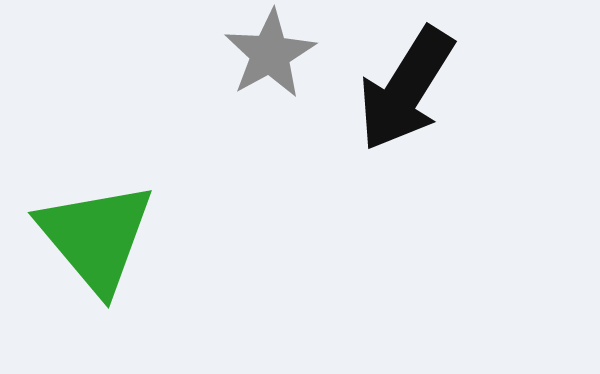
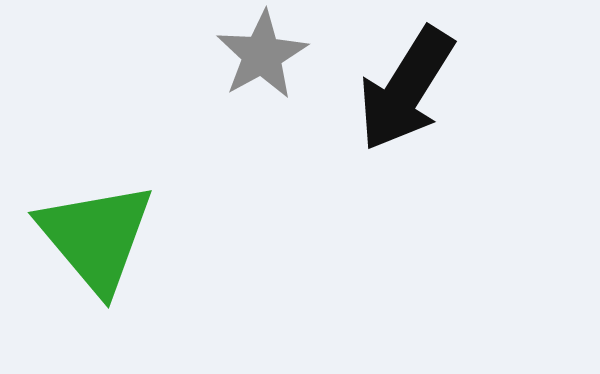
gray star: moved 8 px left, 1 px down
